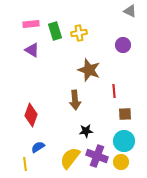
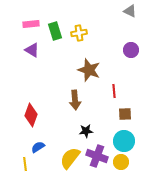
purple circle: moved 8 px right, 5 px down
